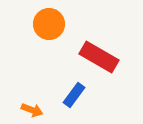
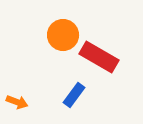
orange circle: moved 14 px right, 11 px down
orange arrow: moved 15 px left, 8 px up
